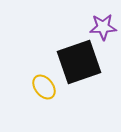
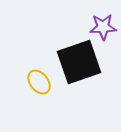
yellow ellipse: moved 5 px left, 5 px up
